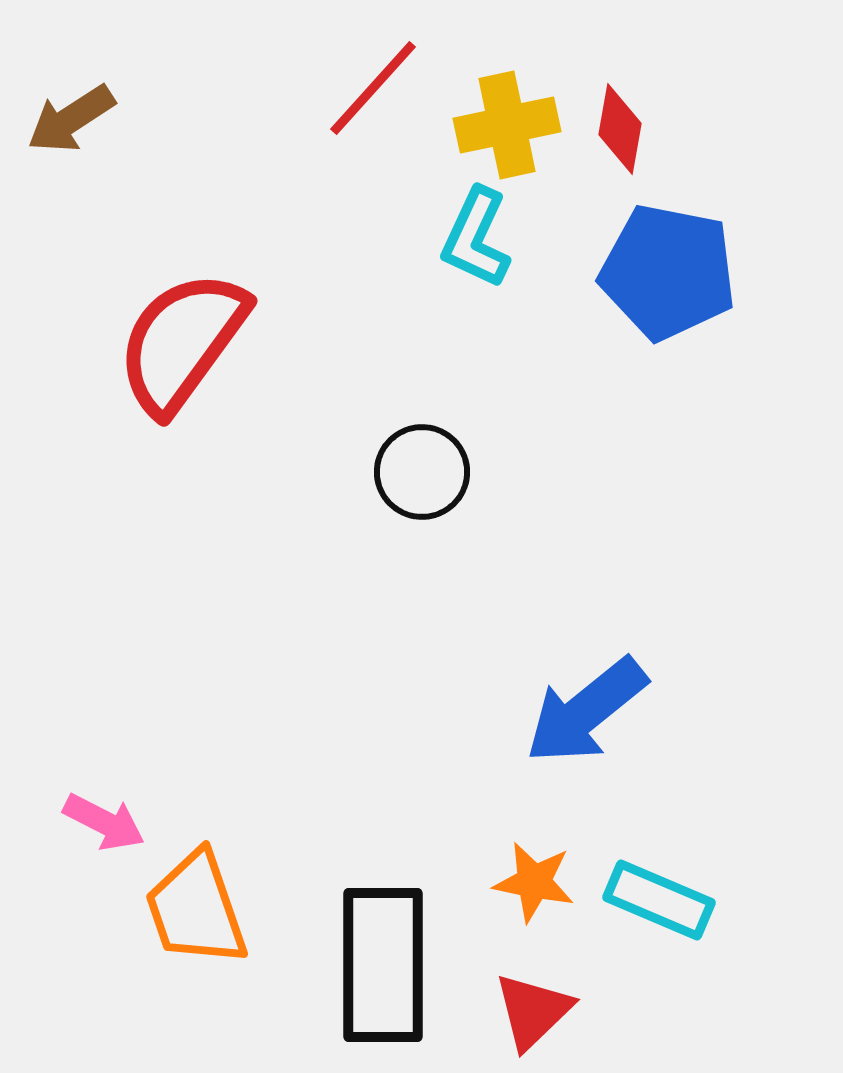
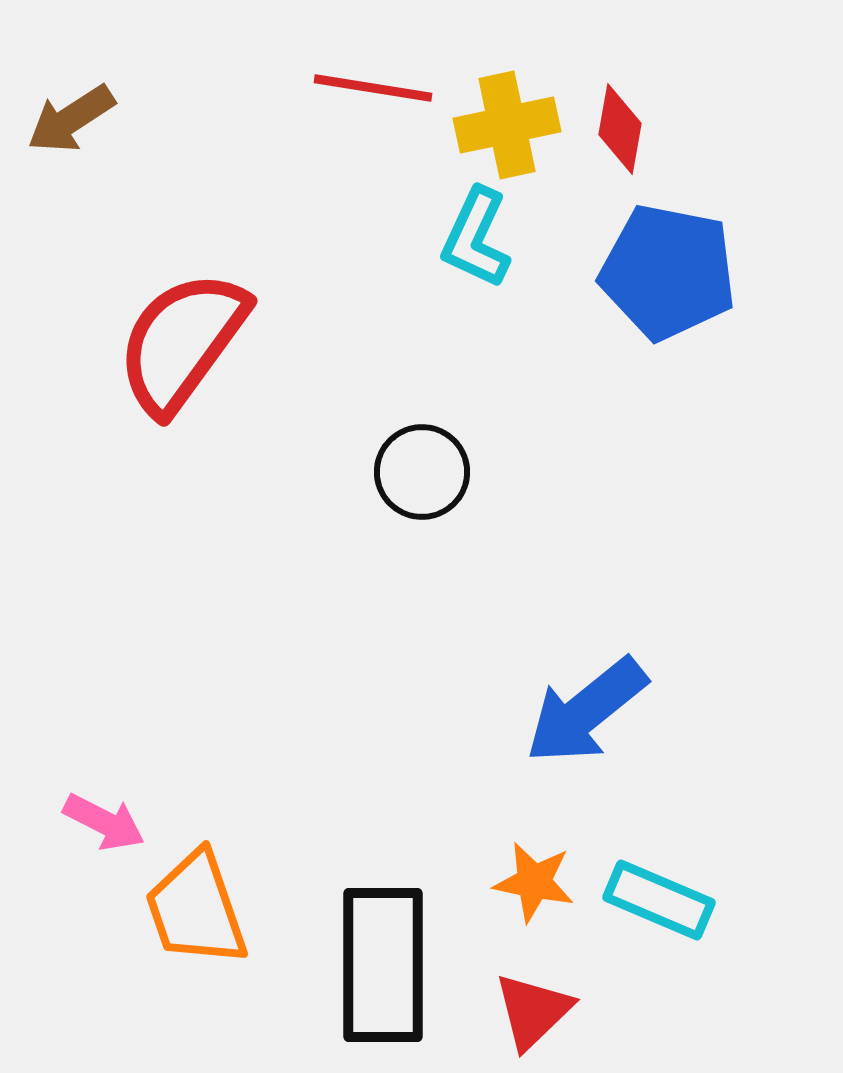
red line: rotated 57 degrees clockwise
